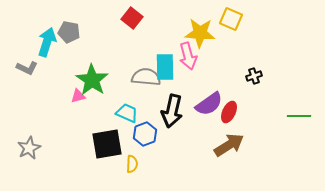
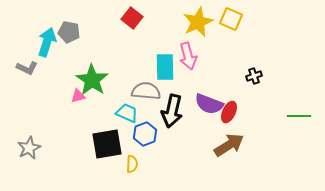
yellow star: moved 2 px left, 11 px up; rotated 28 degrees counterclockwise
gray semicircle: moved 14 px down
purple semicircle: rotated 56 degrees clockwise
